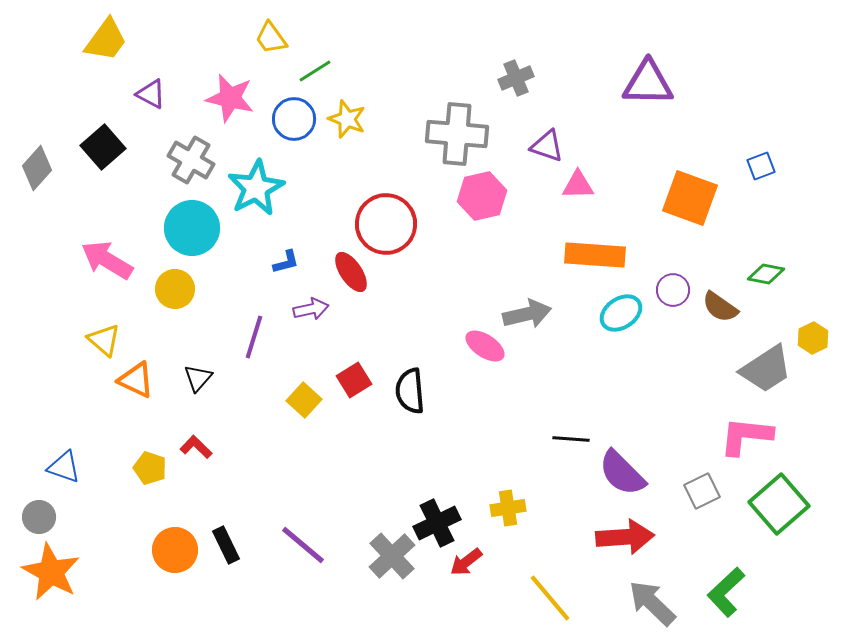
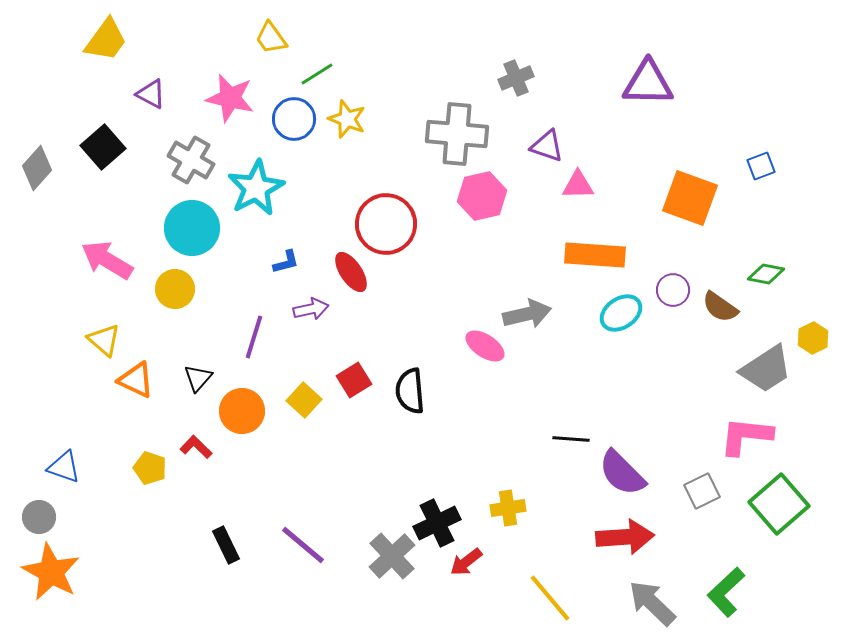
green line at (315, 71): moved 2 px right, 3 px down
orange circle at (175, 550): moved 67 px right, 139 px up
